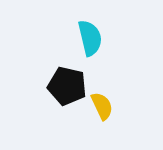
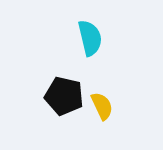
black pentagon: moved 3 px left, 10 px down
